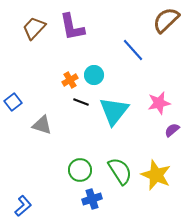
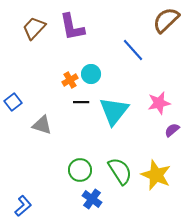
cyan circle: moved 3 px left, 1 px up
black line: rotated 21 degrees counterclockwise
blue cross: rotated 36 degrees counterclockwise
